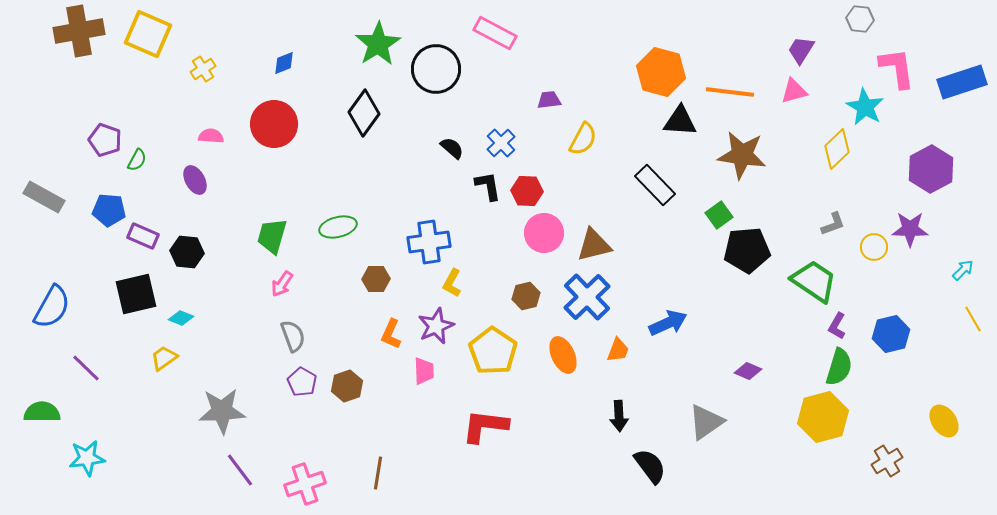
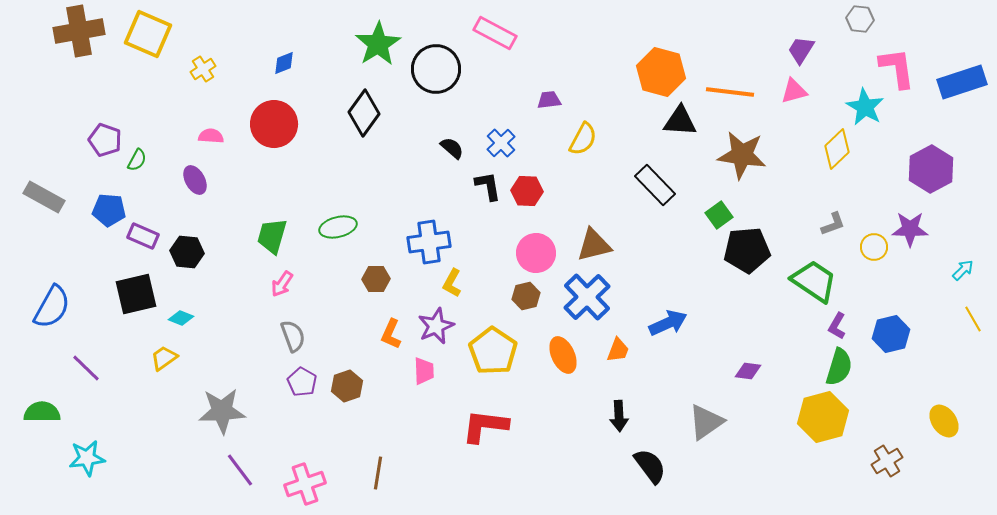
pink circle at (544, 233): moved 8 px left, 20 px down
purple diamond at (748, 371): rotated 16 degrees counterclockwise
